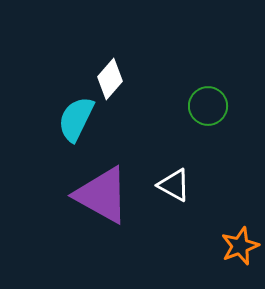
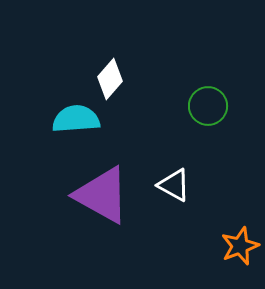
cyan semicircle: rotated 60 degrees clockwise
